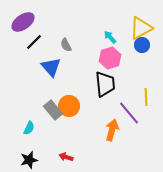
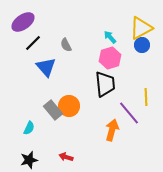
black line: moved 1 px left, 1 px down
blue triangle: moved 5 px left
